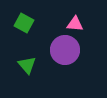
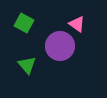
pink triangle: moved 2 px right; rotated 30 degrees clockwise
purple circle: moved 5 px left, 4 px up
